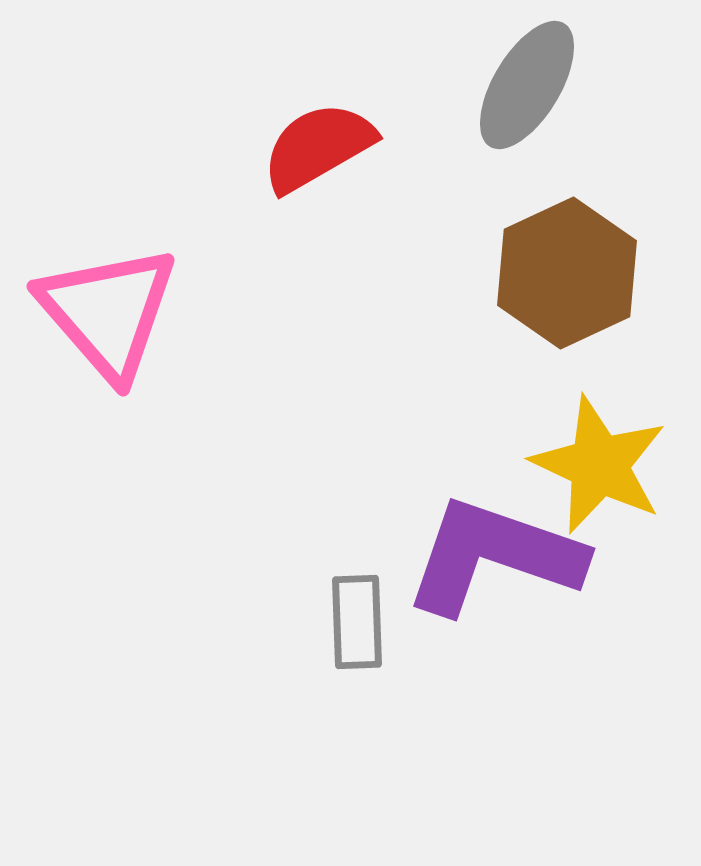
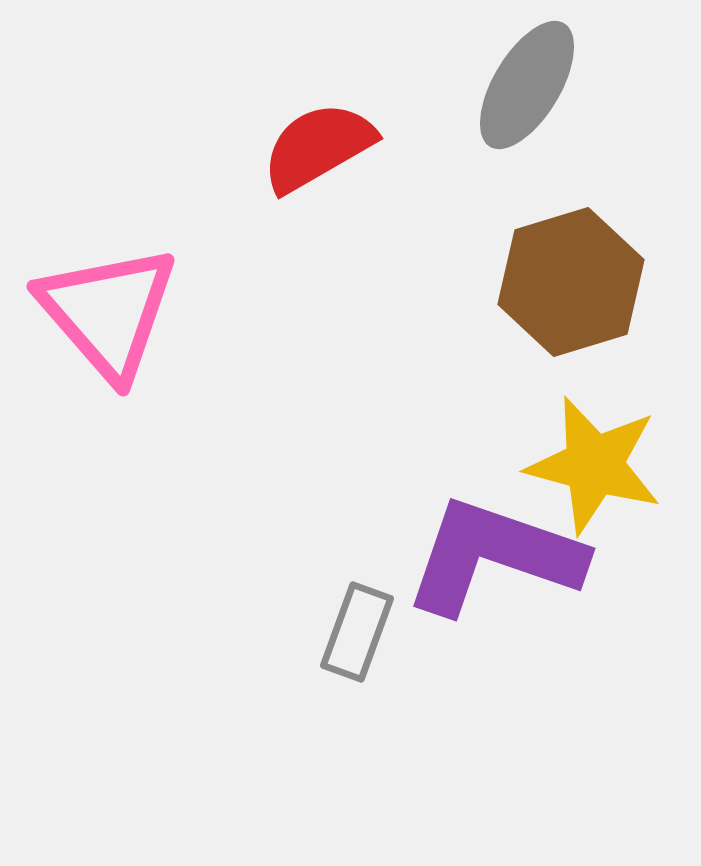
brown hexagon: moved 4 px right, 9 px down; rotated 8 degrees clockwise
yellow star: moved 5 px left; rotated 10 degrees counterclockwise
gray rectangle: moved 10 px down; rotated 22 degrees clockwise
